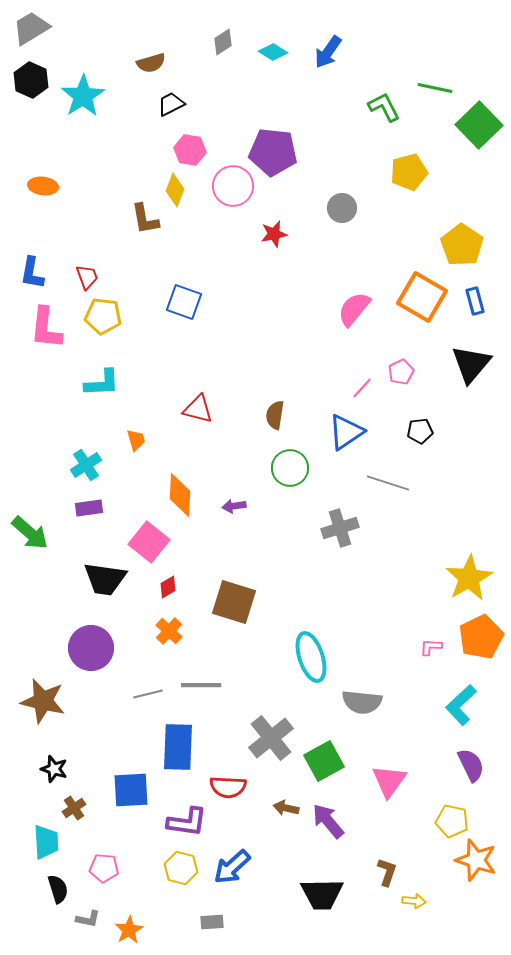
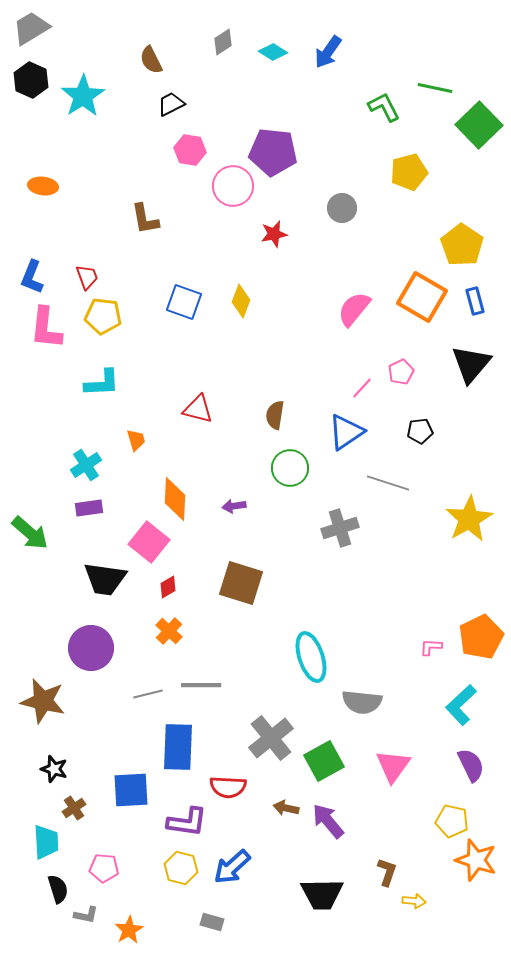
brown semicircle at (151, 63): moved 3 px up; rotated 80 degrees clockwise
yellow diamond at (175, 190): moved 66 px right, 111 px down
blue L-shape at (32, 273): moved 4 px down; rotated 12 degrees clockwise
orange diamond at (180, 495): moved 5 px left, 4 px down
yellow star at (469, 578): moved 59 px up
brown square at (234, 602): moved 7 px right, 19 px up
pink triangle at (389, 781): moved 4 px right, 15 px up
gray L-shape at (88, 919): moved 2 px left, 4 px up
gray rectangle at (212, 922): rotated 20 degrees clockwise
